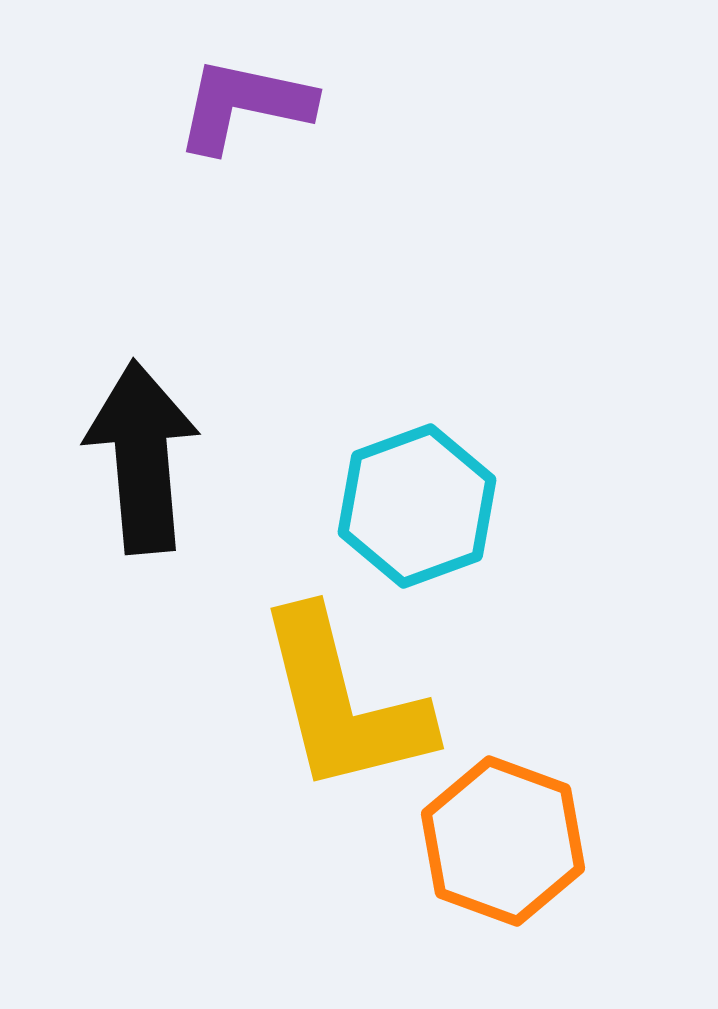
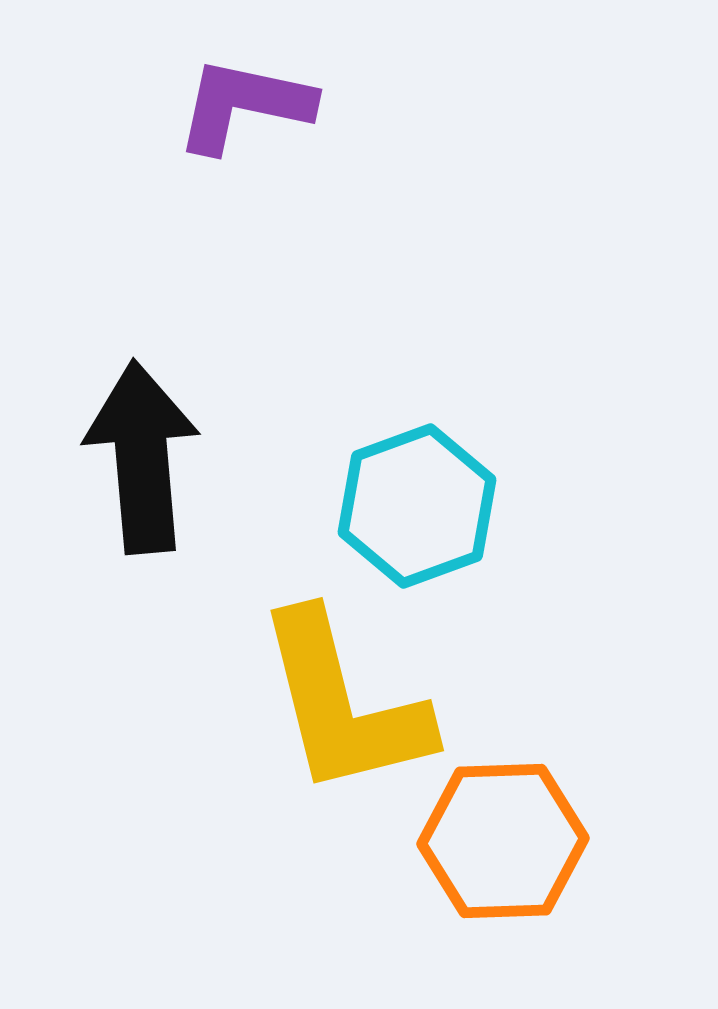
yellow L-shape: moved 2 px down
orange hexagon: rotated 22 degrees counterclockwise
